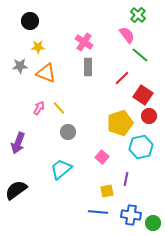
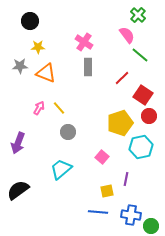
black semicircle: moved 2 px right
green circle: moved 2 px left, 3 px down
